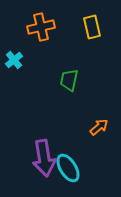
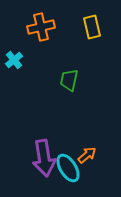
orange arrow: moved 12 px left, 28 px down
